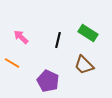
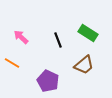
black line: rotated 35 degrees counterclockwise
brown trapezoid: rotated 85 degrees counterclockwise
